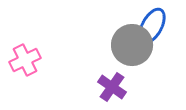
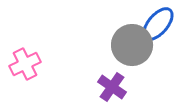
blue ellipse: moved 6 px right, 2 px up; rotated 12 degrees clockwise
pink cross: moved 4 px down
